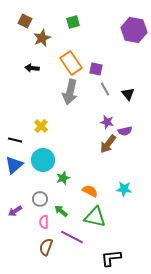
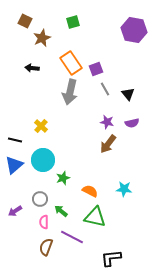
purple square: rotated 32 degrees counterclockwise
purple semicircle: moved 7 px right, 8 px up
